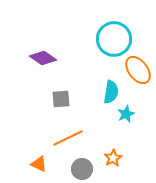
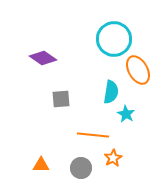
orange ellipse: rotated 8 degrees clockwise
cyan star: rotated 18 degrees counterclockwise
orange line: moved 25 px right, 3 px up; rotated 32 degrees clockwise
orange triangle: moved 2 px right, 1 px down; rotated 24 degrees counterclockwise
gray circle: moved 1 px left, 1 px up
